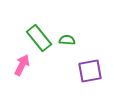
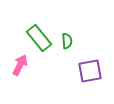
green semicircle: moved 1 px down; rotated 84 degrees clockwise
pink arrow: moved 2 px left
